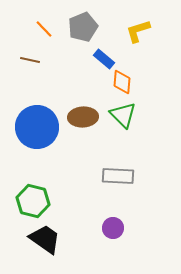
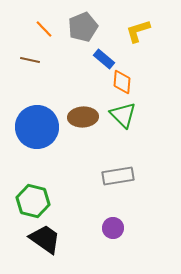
gray rectangle: rotated 12 degrees counterclockwise
